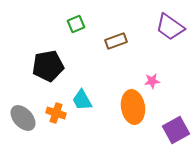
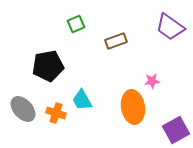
gray ellipse: moved 9 px up
